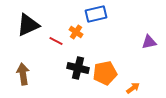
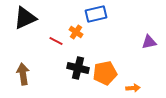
black triangle: moved 3 px left, 7 px up
orange arrow: rotated 32 degrees clockwise
